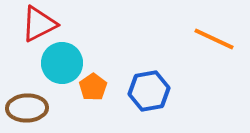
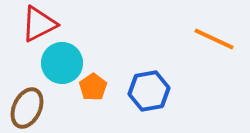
brown ellipse: rotated 63 degrees counterclockwise
